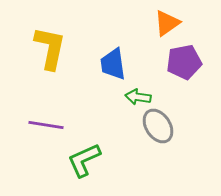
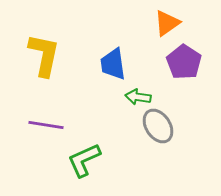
yellow L-shape: moved 6 px left, 7 px down
purple pentagon: rotated 28 degrees counterclockwise
